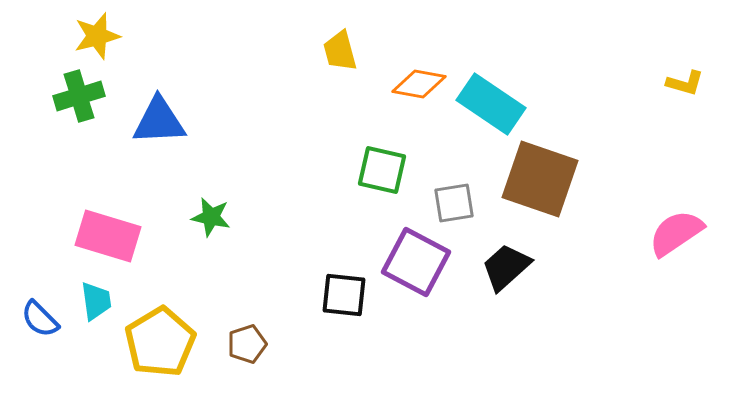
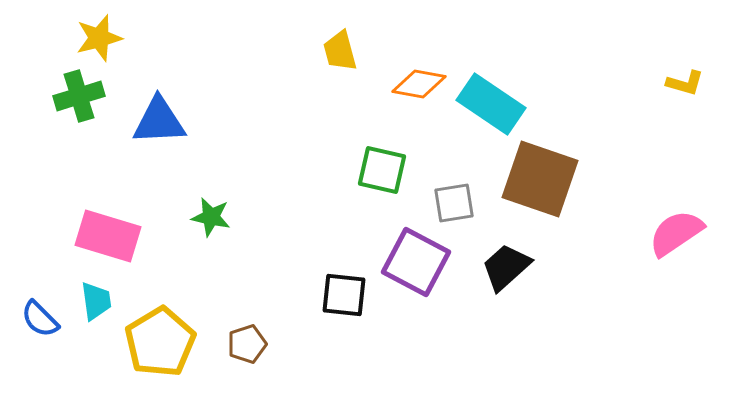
yellow star: moved 2 px right, 2 px down
